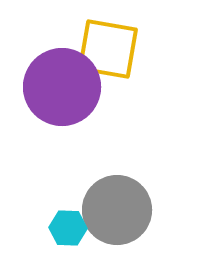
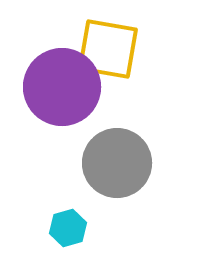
gray circle: moved 47 px up
cyan hexagon: rotated 18 degrees counterclockwise
